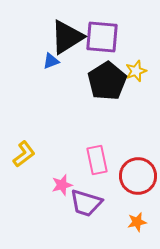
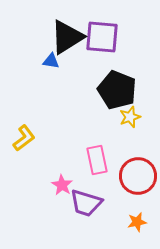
blue triangle: rotated 30 degrees clockwise
yellow star: moved 6 px left, 46 px down
black pentagon: moved 10 px right, 9 px down; rotated 18 degrees counterclockwise
yellow L-shape: moved 16 px up
pink star: rotated 25 degrees counterclockwise
